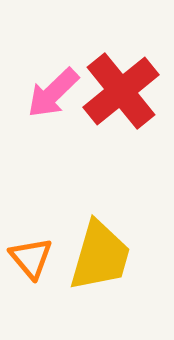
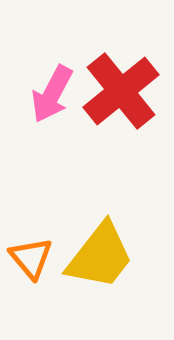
pink arrow: moved 1 px left, 1 px down; rotated 18 degrees counterclockwise
yellow trapezoid: rotated 22 degrees clockwise
